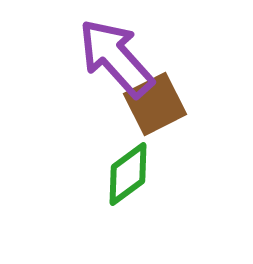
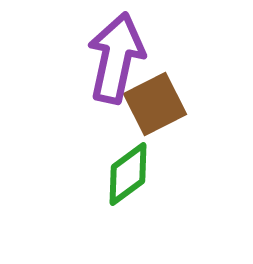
purple arrow: rotated 54 degrees clockwise
